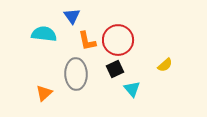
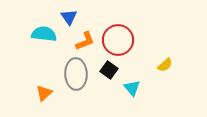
blue triangle: moved 3 px left, 1 px down
orange L-shape: moved 2 px left; rotated 100 degrees counterclockwise
black square: moved 6 px left, 1 px down; rotated 30 degrees counterclockwise
cyan triangle: moved 1 px up
